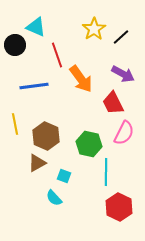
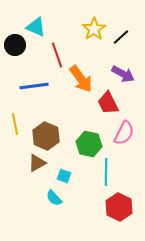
red trapezoid: moved 5 px left
